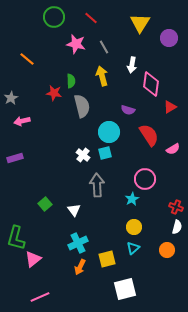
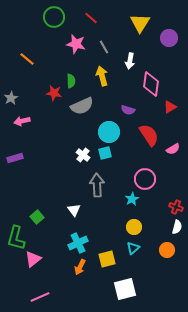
white arrow: moved 2 px left, 4 px up
gray semicircle: rotated 80 degrees clockwise
green square: moved 8 px left, 13 px down
